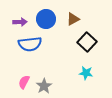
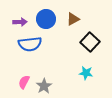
black square: moved 3 px right
